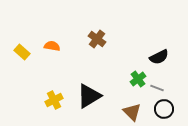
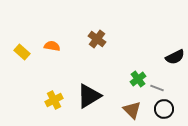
black semicircle: moved 16 px right
brown triangle: moved 2 px up
